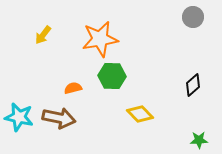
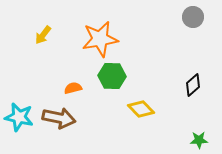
yellow diamond: moved 1 px right, 5 px up
